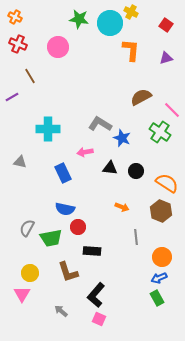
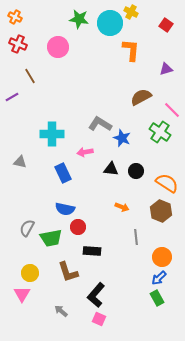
purple triangle: moved 11 px down
cyan cross: moved 4 px right, 5 px down
black triangle: moved 1 px right, 1 px down
blue arrow: rotated 21 degrees counterclockwise
